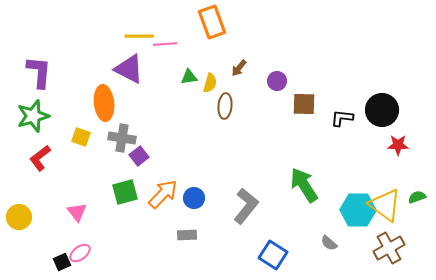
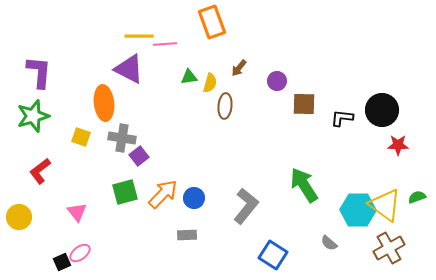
red L-shape: moved 13 px down
